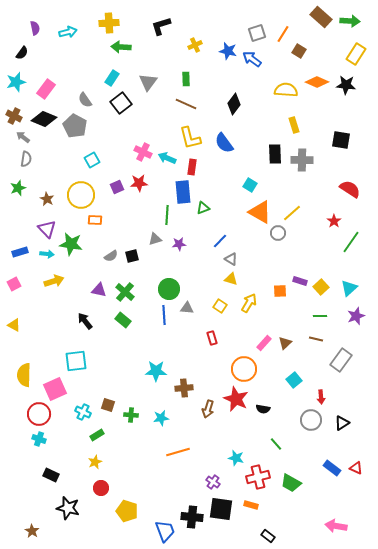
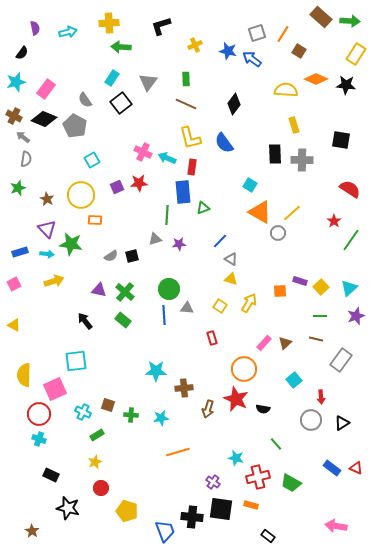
orange diamond at (317, 82): moved 1 px left, 3 px up
green line at (351, 242): moved 2 px up
